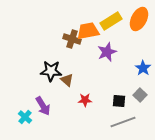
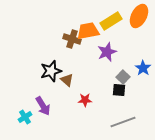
orange ellipse: moved 3 px up
black star: rotated 20 degrees counterclockwise
gray square: moved 17 px left, 18 px up
black square: moved 11 px up
cyan cross: rotated 16 degrees clockwise
